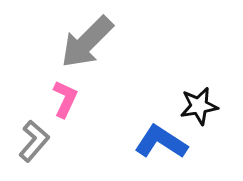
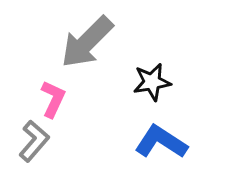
pink L-shape: moved 12 px left
black star: moved 47 px left, 24 px up
